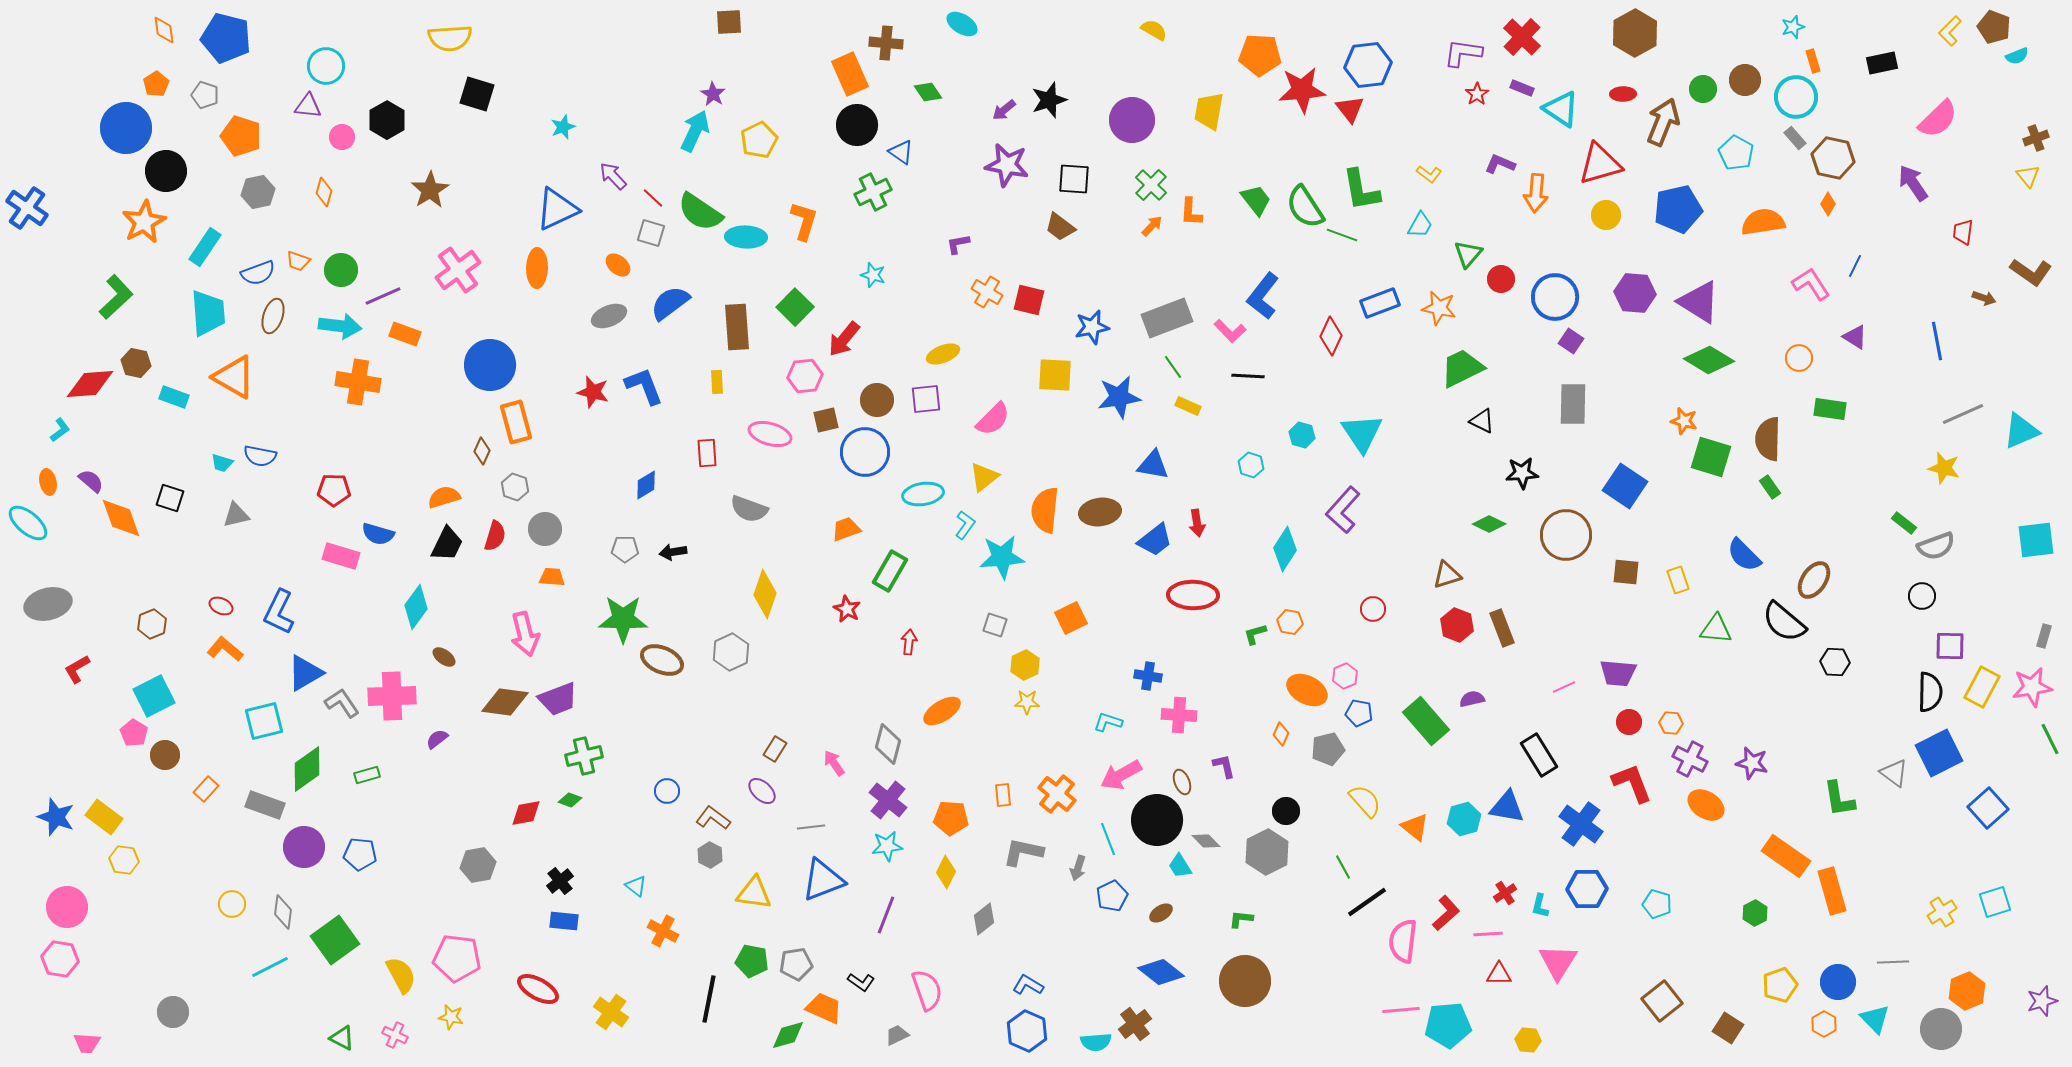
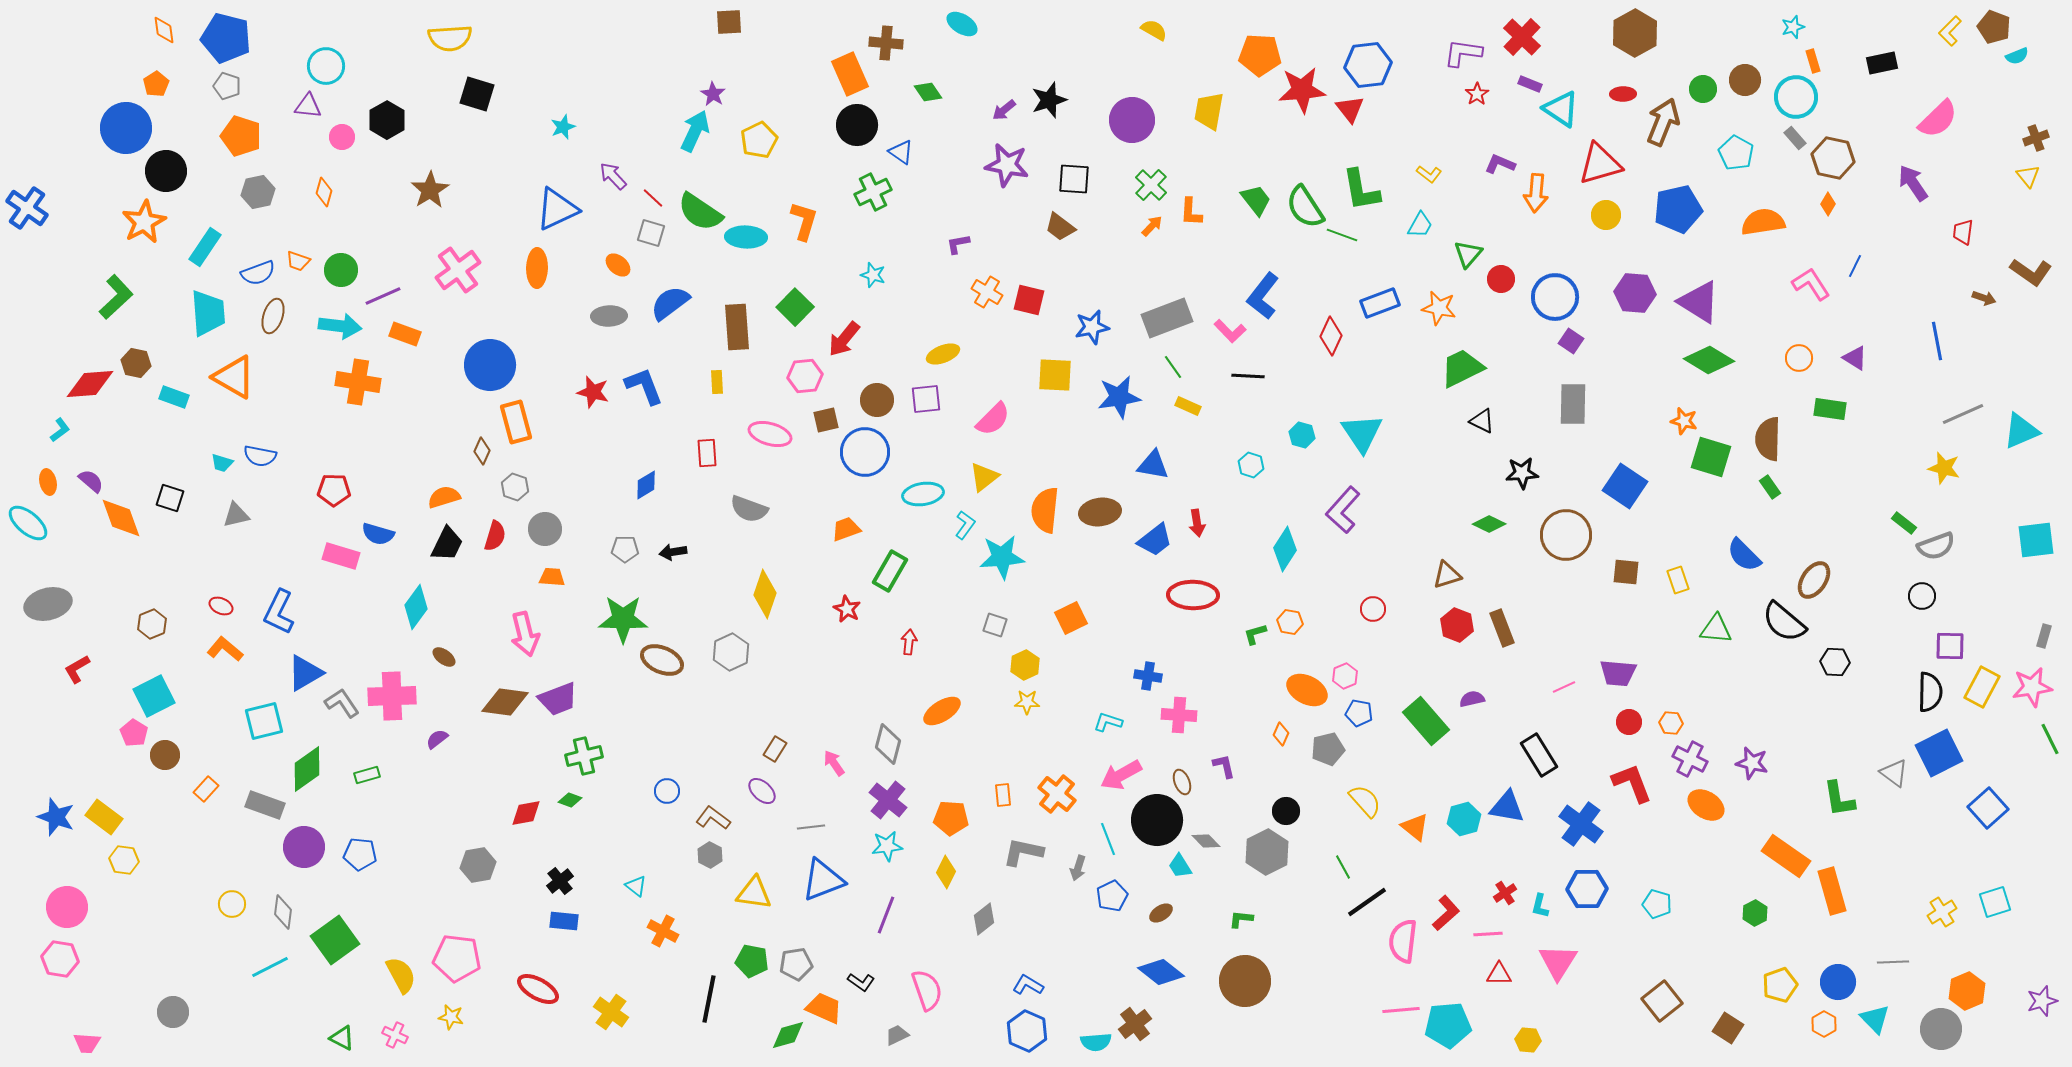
purple rectangle at (1522, 88): moved 8 px right, 4 px up
gray pentagon at (205, 95): moved 22 px right, 9 px up
gray ellipse at (609, 316): rotated 20 degrees clockwise
purple triangle at (1855, 337): moved 21 px down
